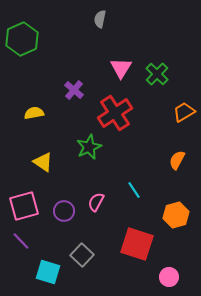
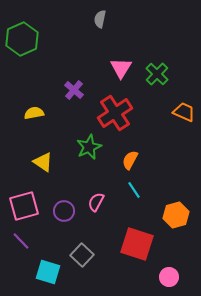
orange trapezoid: rotated 55 degrees clockwise
orange semicircle: moved 47 px left
